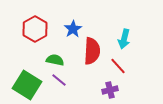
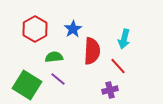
green semicircle: moved 1 px left, 3 px up; rotated 18 degrees counterclockwise
purple line: moved 1 px left, 1 px up
